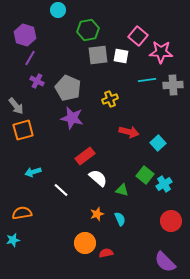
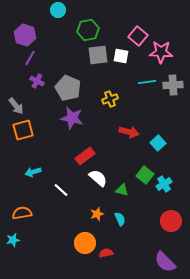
cyan line: moved 2 px down
